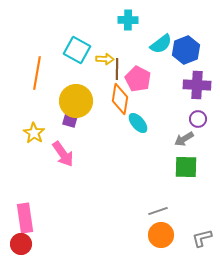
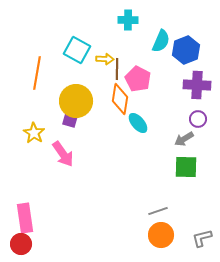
cyan semicircle: moved 3 px up; rotated 30 degrees counterclockwise
